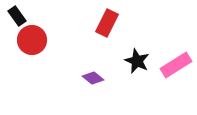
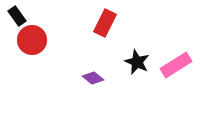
red rectangle: moved 2 px left
black star: moved 1 px down
